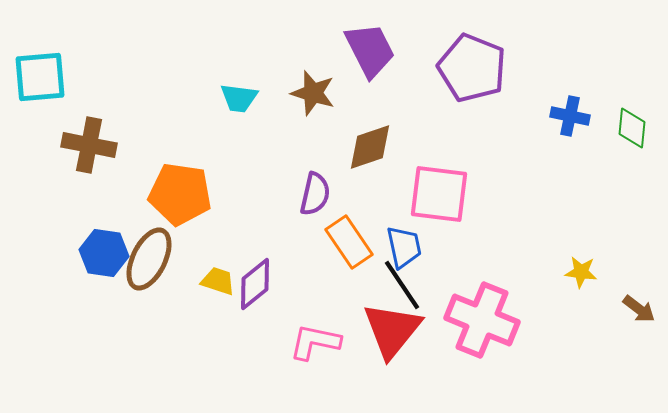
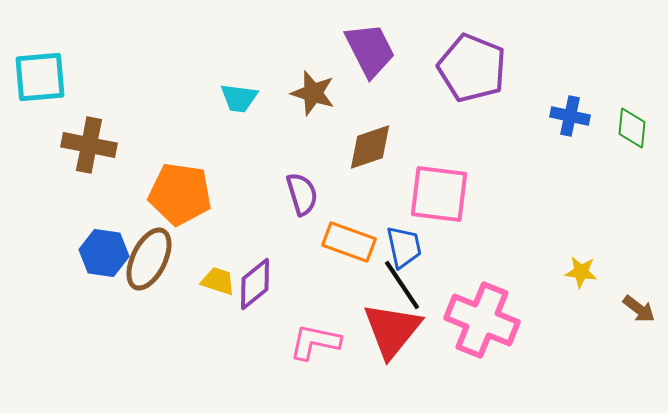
purple semicircle: moved 13 px left; rotated 30 degrees counterclockwise
orange rectangle: rotated 36 degrees counterclockwise
